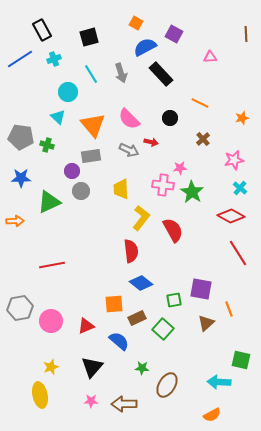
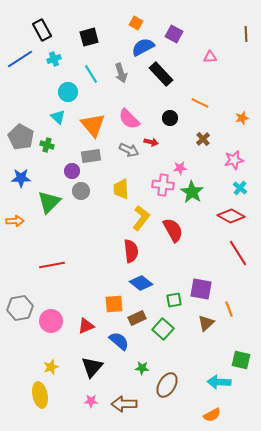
blue semicircle at (145, 47): moved 2 px left
gray pentagon at (21, 137): rotated 20 degrees clockwise
green triangle at (49, 202): rotated 20 degrees counterclockwise
